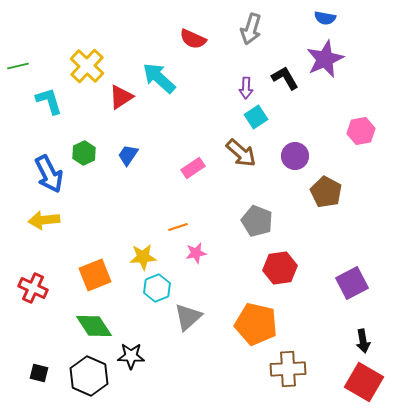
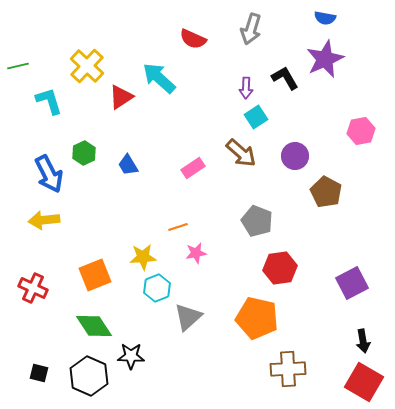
blue trapezoid: moved 10 px down; rotated 65 degrees counterclockwise
orange pentagon: moved 1 px right, 6 px up
